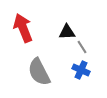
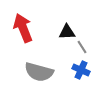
gray semicircle: rotated 48 degrees counterclockwise
